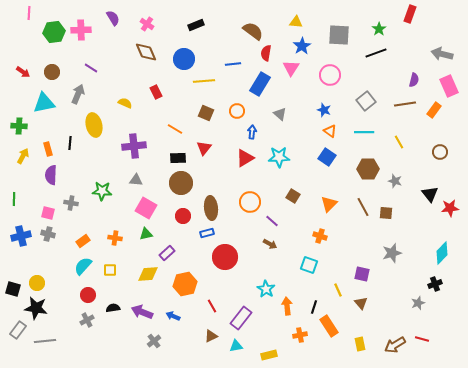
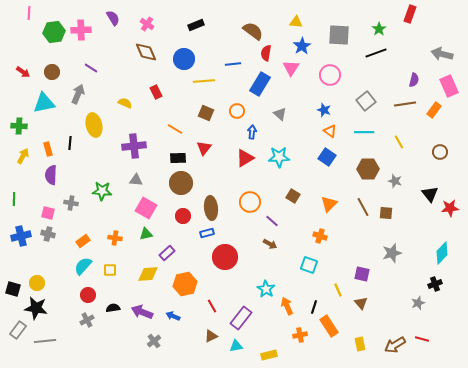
orange arrow at (287, 306): rotated 18 degrees counterclockwise
